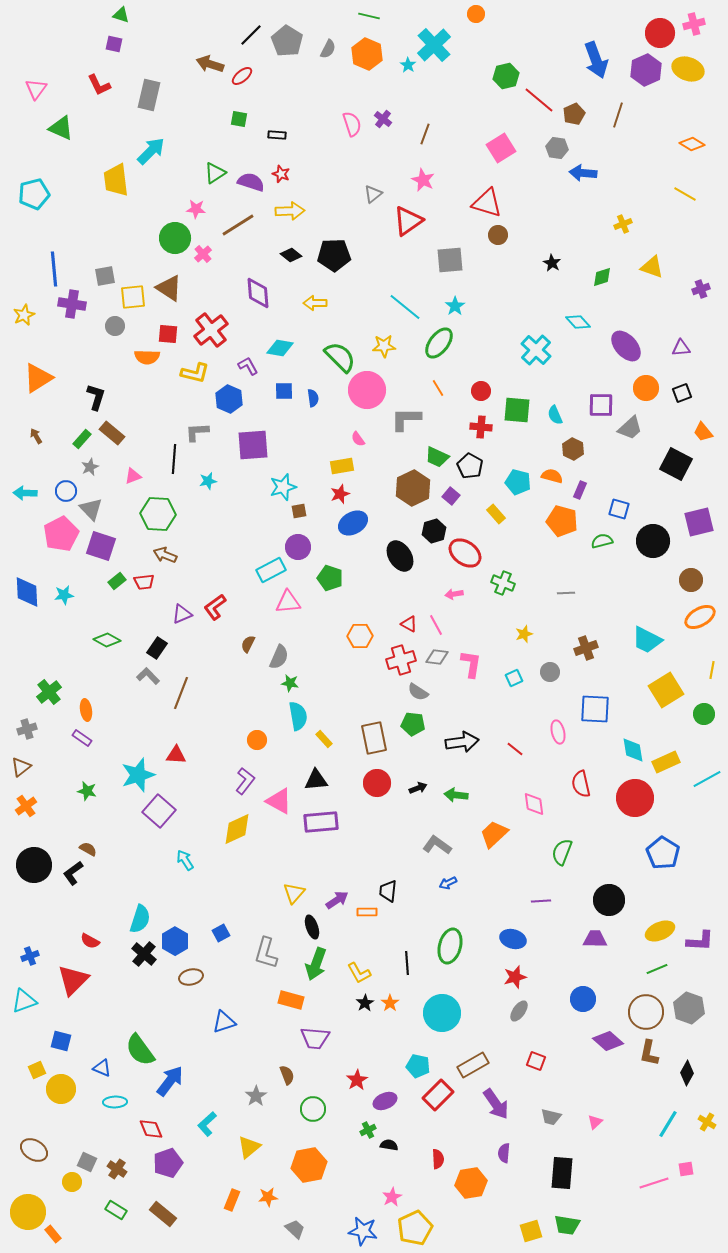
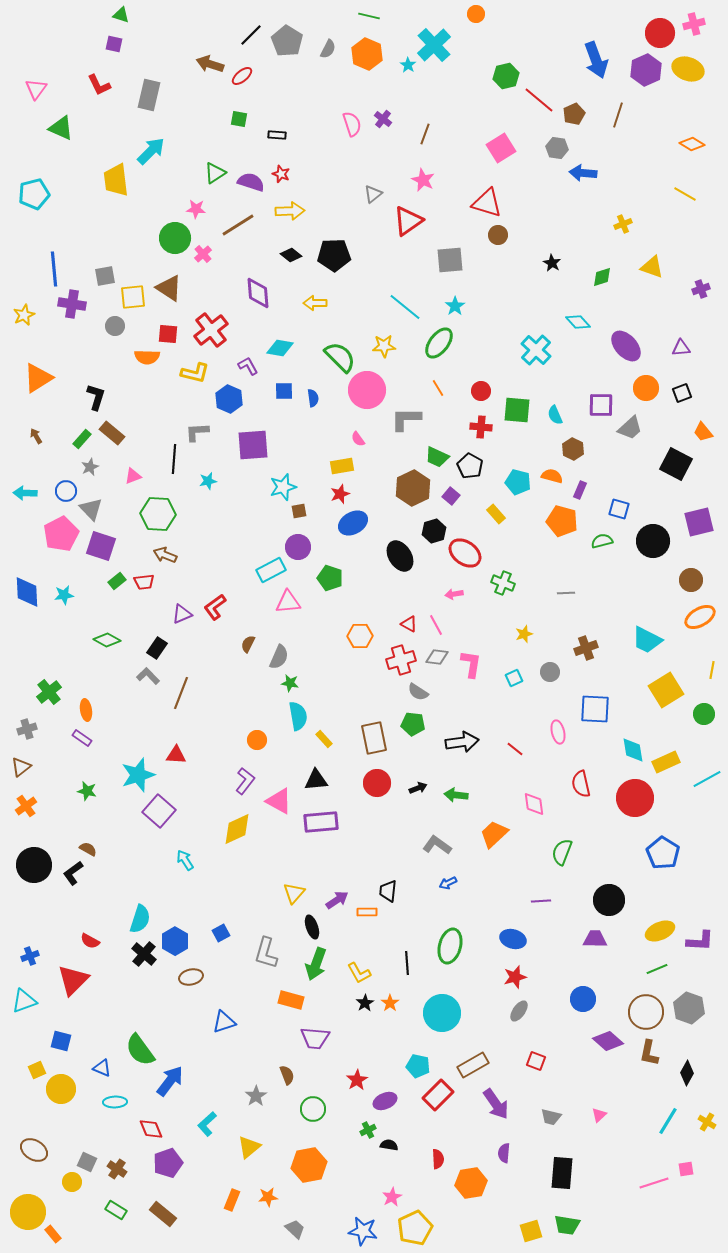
pink triangle at (595, 1122): moved 4 px right, 7 px up
cyan line at (668, 1124): moved 3 px up
